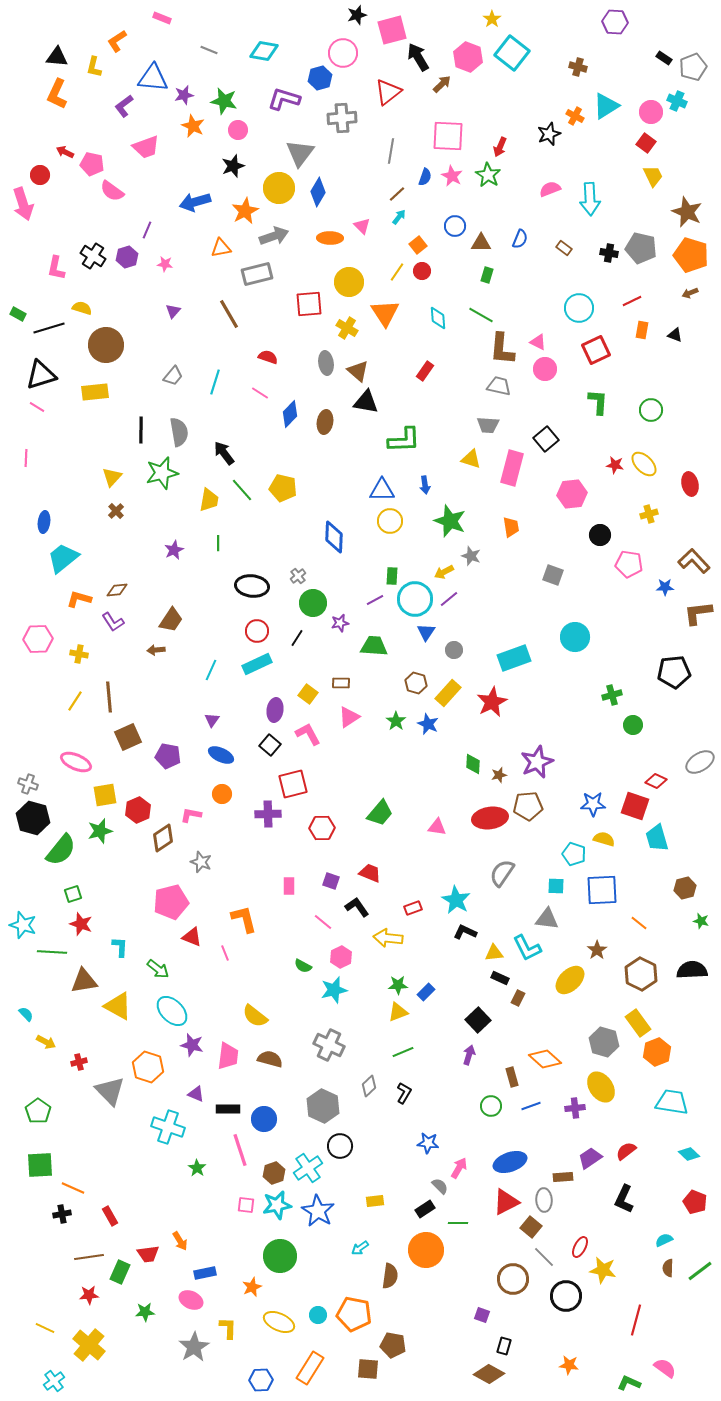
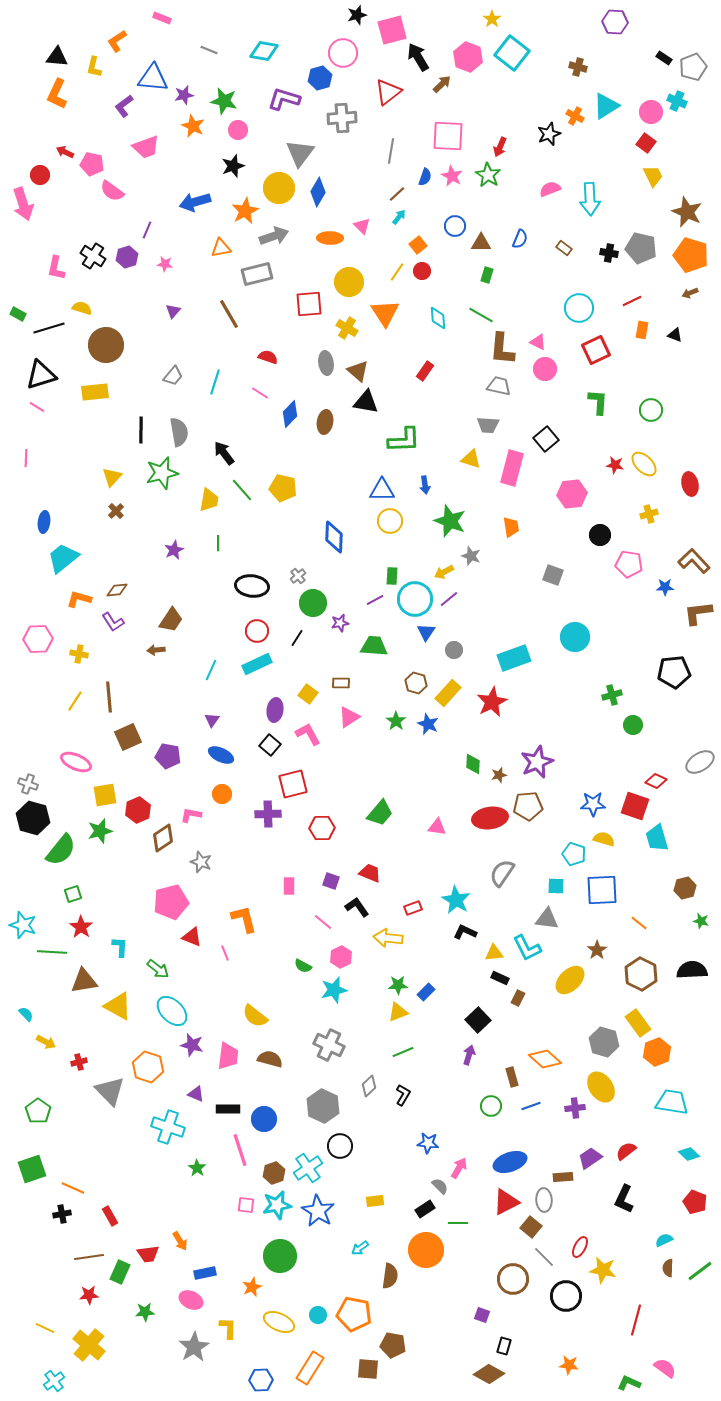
red star at (81, 924): moved 3 px down; rotated 15 degrees clockwise
black L-shape at (404, 1093): moved 1 px left, 2 px down
green square at (40, 1165): moved 8 px left, 4 px down; rotated 16 degrees counterclockwise
